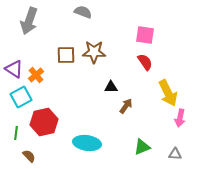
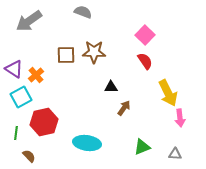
gray arrow: rotated 36 degrees clockwise
pink square: rotated 36 degrees clockwise
red semicircle: moved 1 px up
brown arrow: moved 2 px left, 2 px down
pink arrow: rotated 18 degrees counterclockwise
